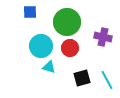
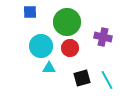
cyan triangle: moved 1 px down; rotated 16 degrees counterclockwise
